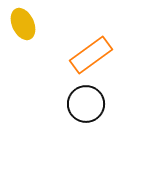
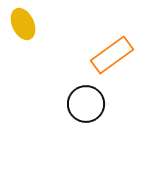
orange rectangle: moved 21 px right
